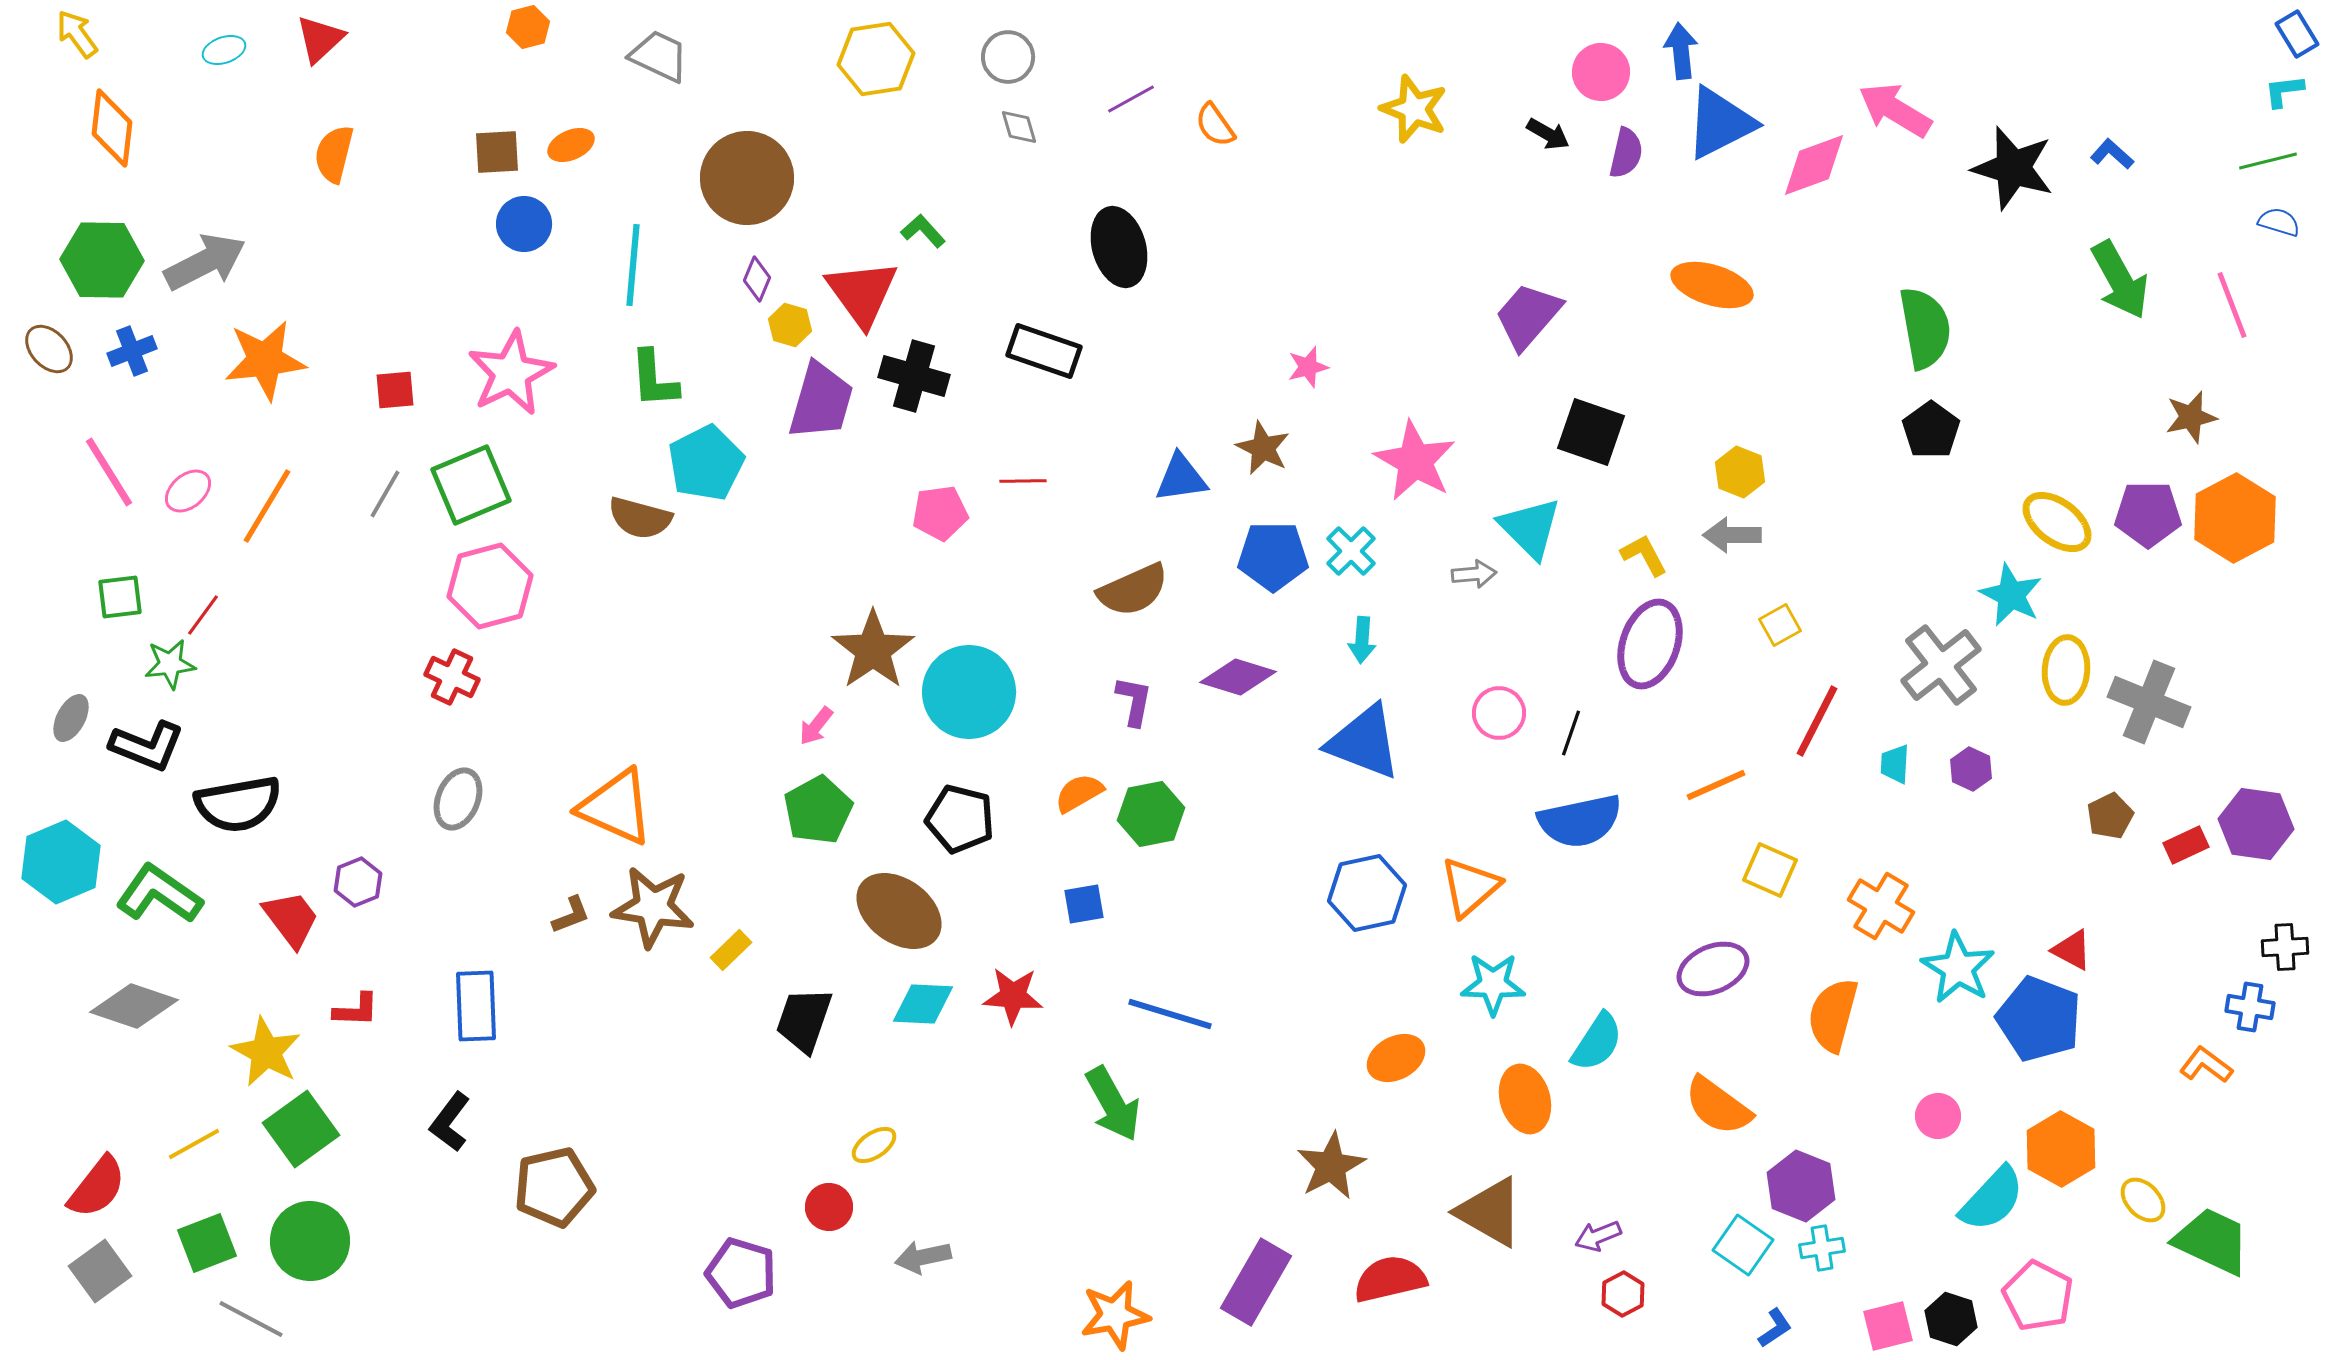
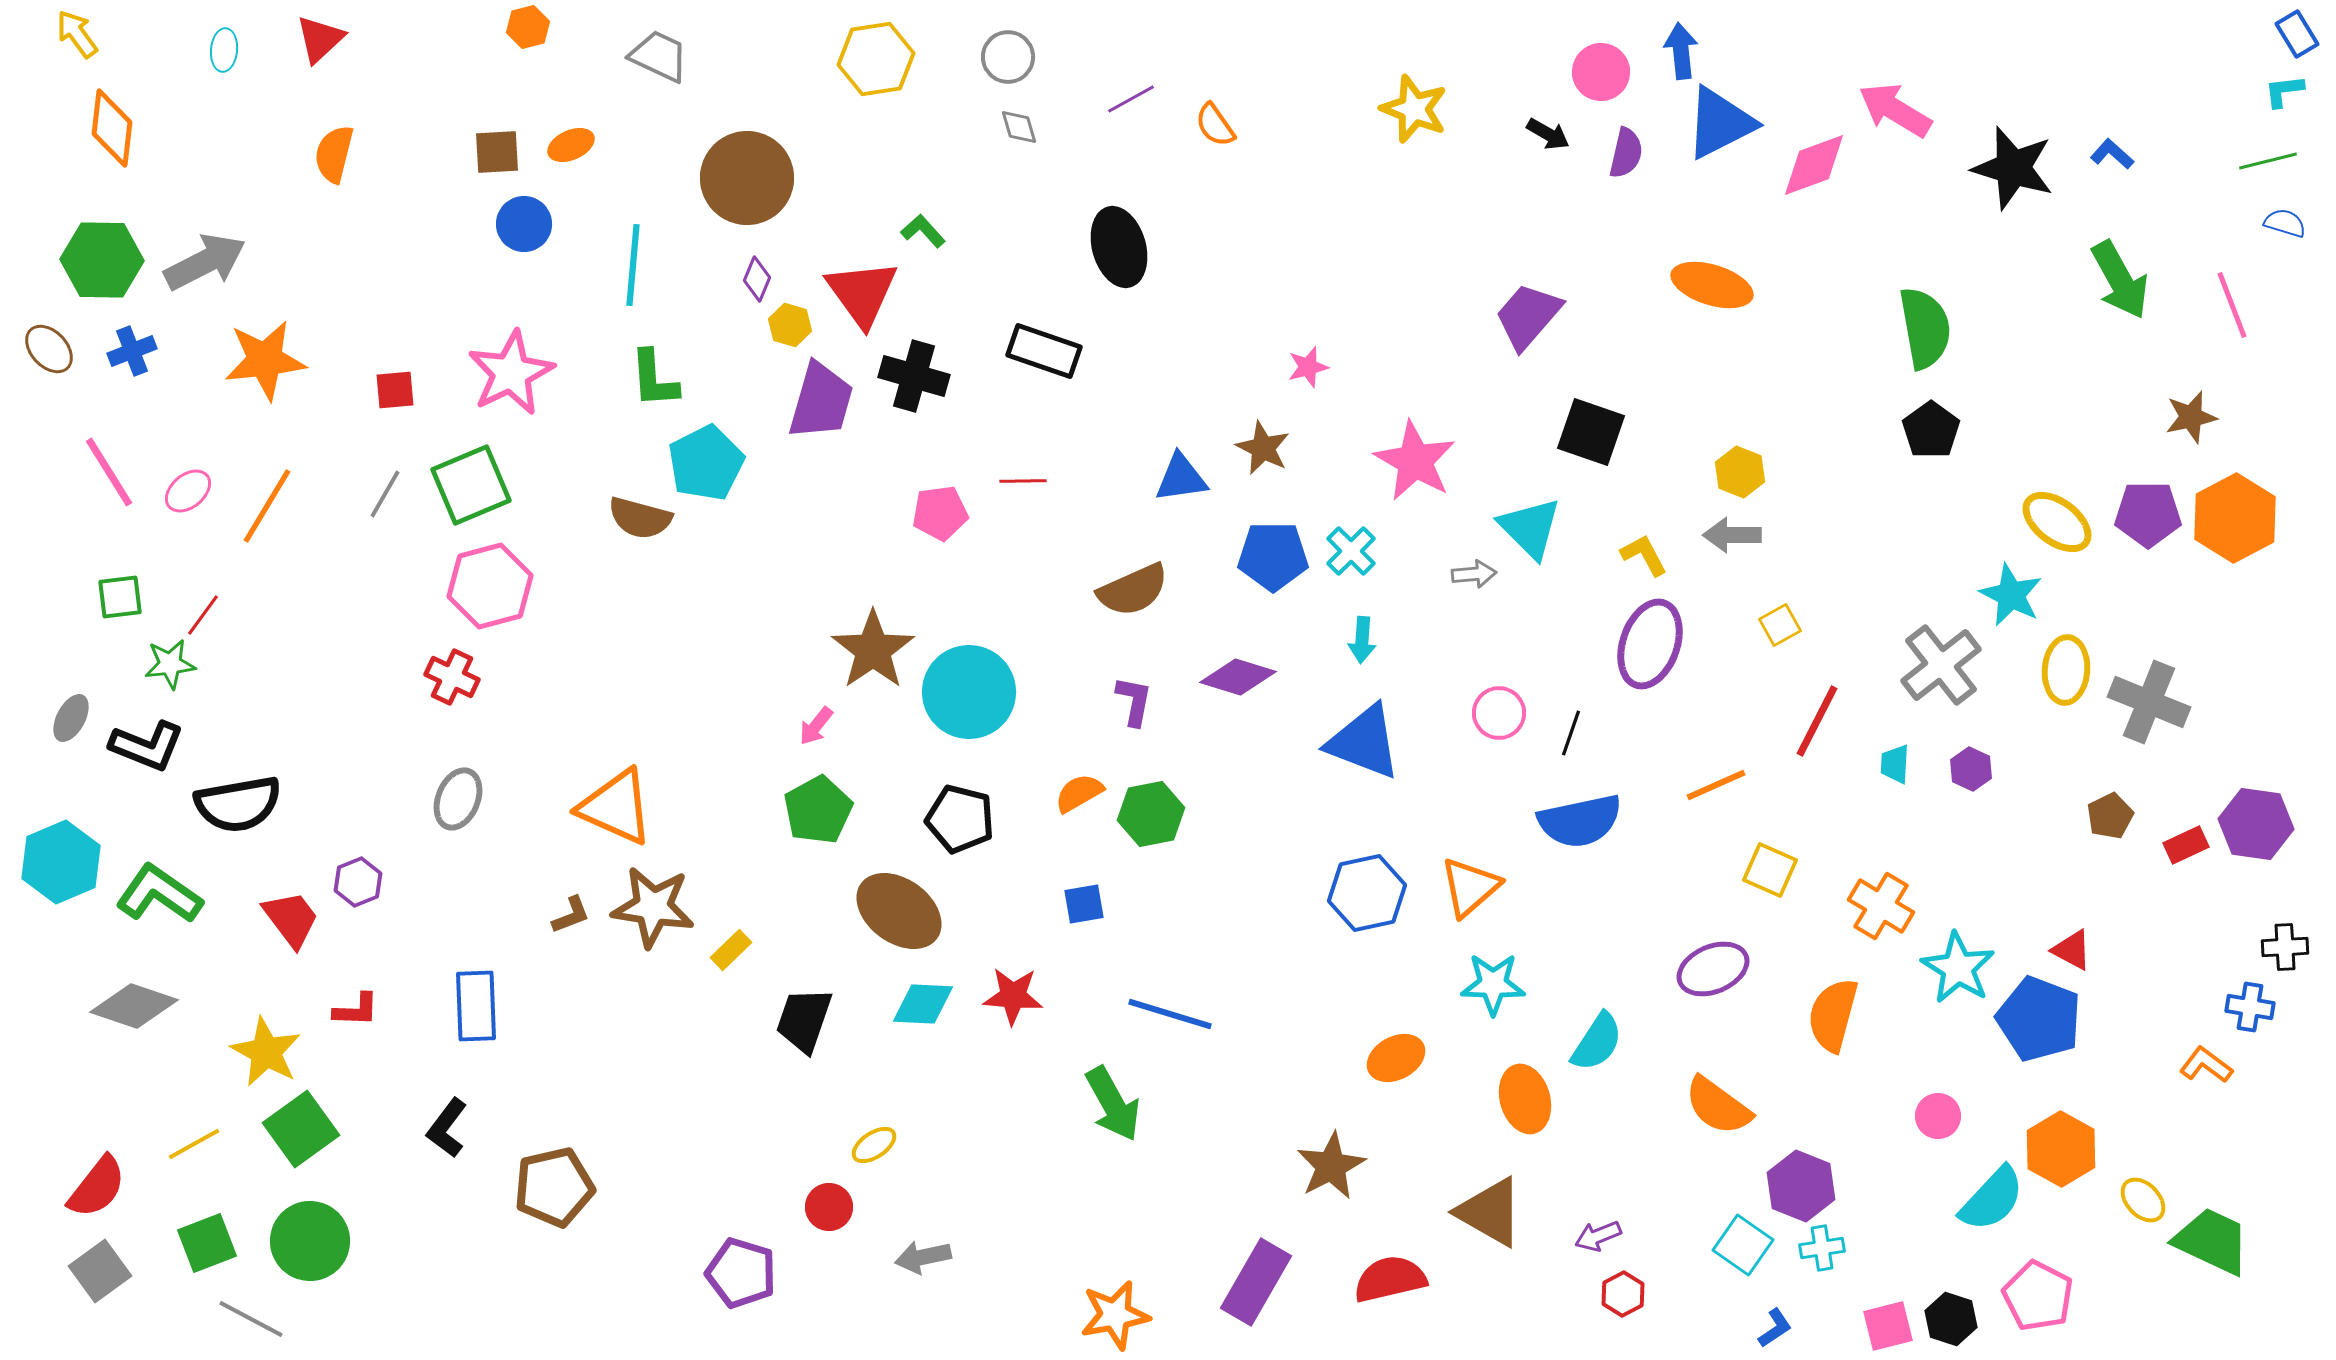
cyan ellipse at (224, 50): rotated 66 degrees counterclockwise
blue semicircle at (2279, 222): moved 6 px right, 1 px down
black L-shape at (450, 1122): moved 3 px left, 6 px down
